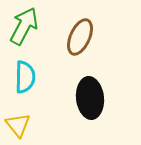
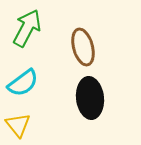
green arrow: moved 3 px right, 2 px down
brown ellipse: moved 3 px right, 10 px down; rotated 39 degrees counterclockwise
cyan semicircle: moved 2 px left, 6 px down; rotated 52 degrees clockwise
